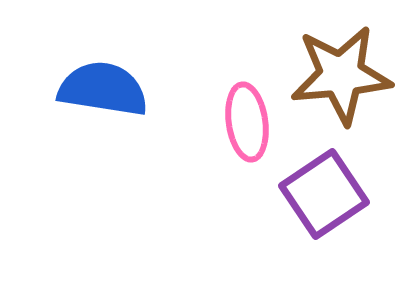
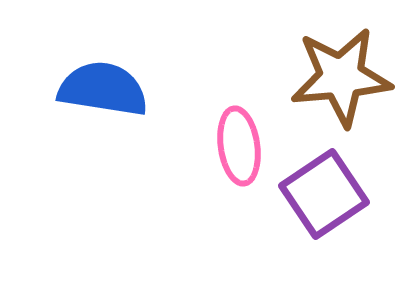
brown star: moved 2 px down
pink ellipse: moved 8 px left, 24 px down
